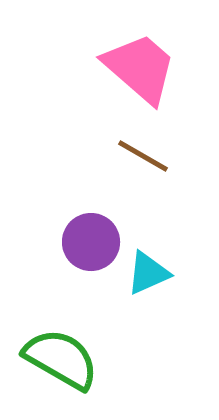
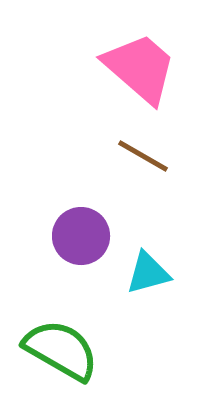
purple circle: moved 10 px left, 6 px up
cyan triangle: rotated 9 degrees clockwise
green semicircle: moved 9 px up
